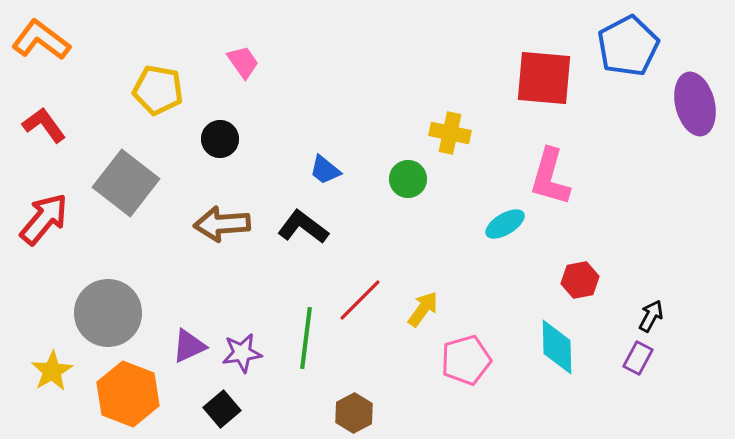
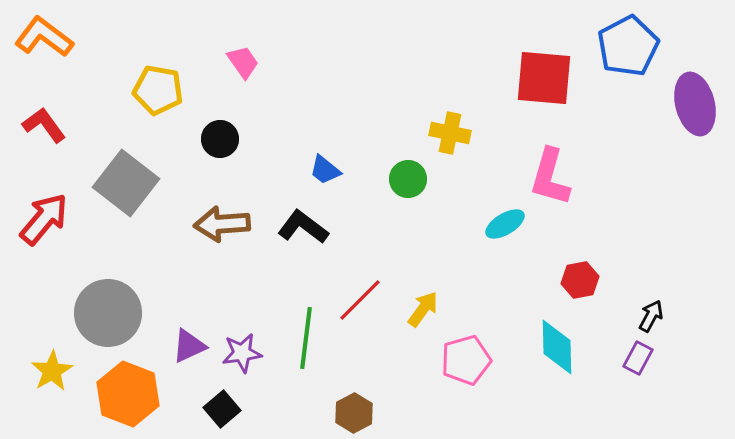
orange L-shape: moved 3 px right, 3 px up
